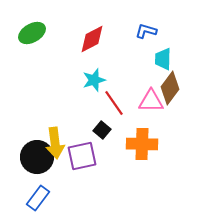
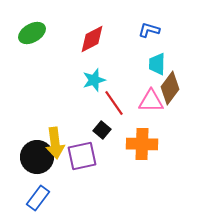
blue L-shape: moved 3 px right, 1 px up
cyan trapezoid: moved 6 px left, 5 px down
